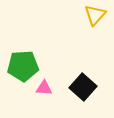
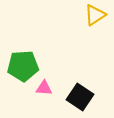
yellow triangle: rotated 15 degrees clockwise
black square: moved 3 px left, 10 px down; rotated 8 degrees counterclockwise
